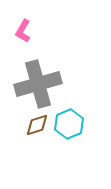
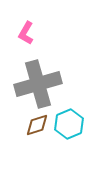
pink L-shape: moved 3 px right, 2 px down
